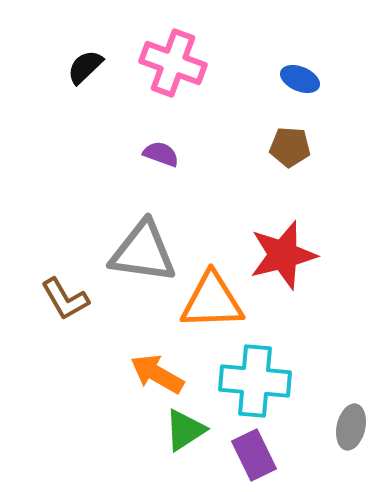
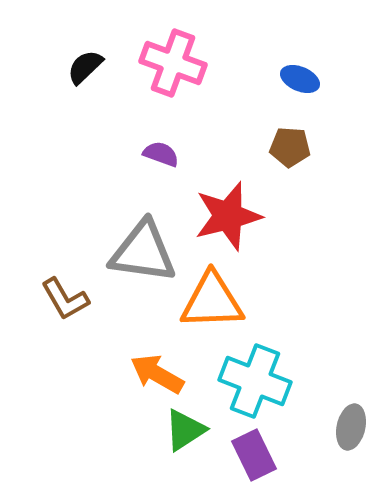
red star: moved 55 px left, 39 px up
cyan cross: rotated 16 degrees clockwise
